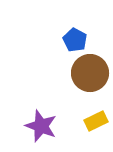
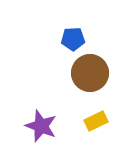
blue pentagon: moved 2 px left, 1 px up; rotated 30 degrees counterclockwise
